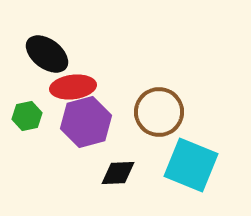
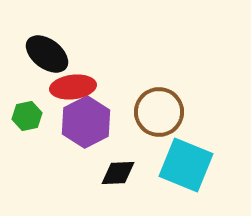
purple hexagon: rotated 12 degrees counterclockwise
cyan square: moved 5 px left
